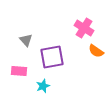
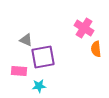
gray triangle: rotated 24 degrees counterclockwise
orange semicircle: moved 2 px up; rotated 49 degrees clockwise
purple square: moved 9 px left
cyan star: moved 4 px left; rotated 16 degrees clockwise
